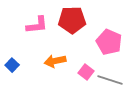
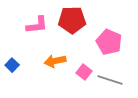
pink square: moved 2 px left
